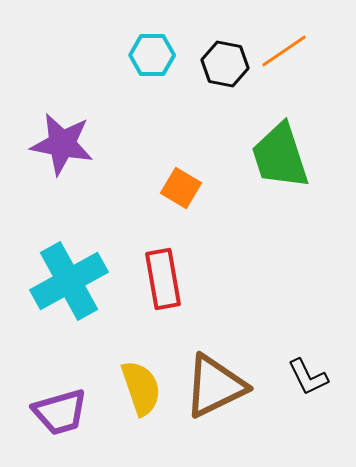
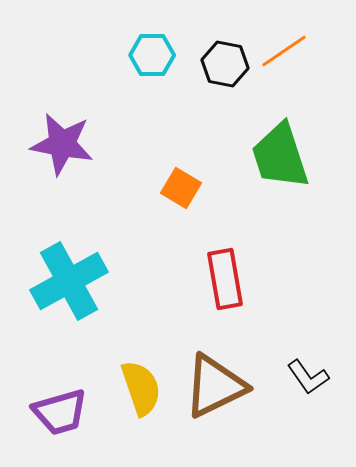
red rectangle: moved 62 px right
black L-shape: rotated 9 degrees counterclockwise
